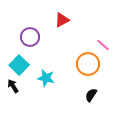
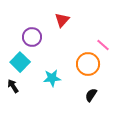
red triangle: rotated 21 degrees counterclockwise
purple circle: moved 2 px right
cyan square: moved 1 px right, 3 px up
cyan star: moved 6 px right; rotated 18 degrees counterclockwise
